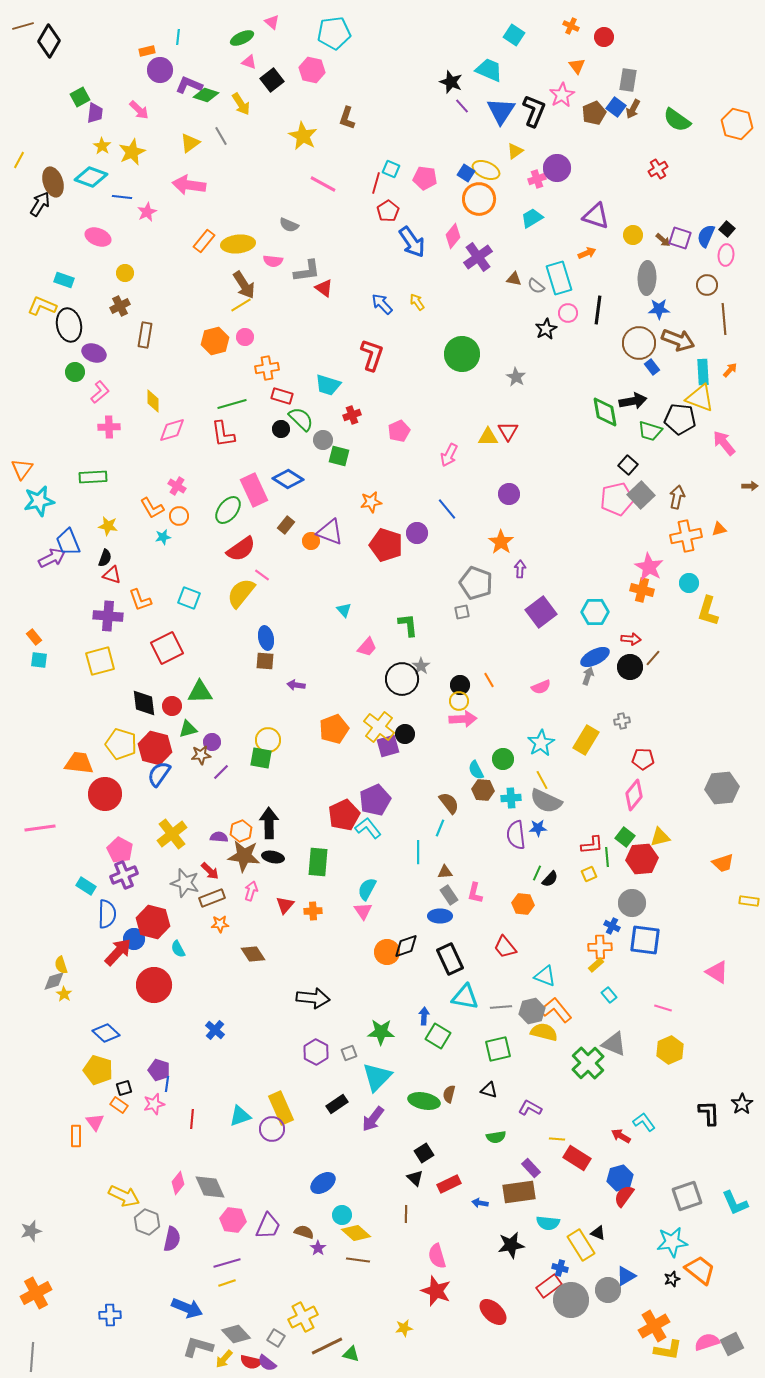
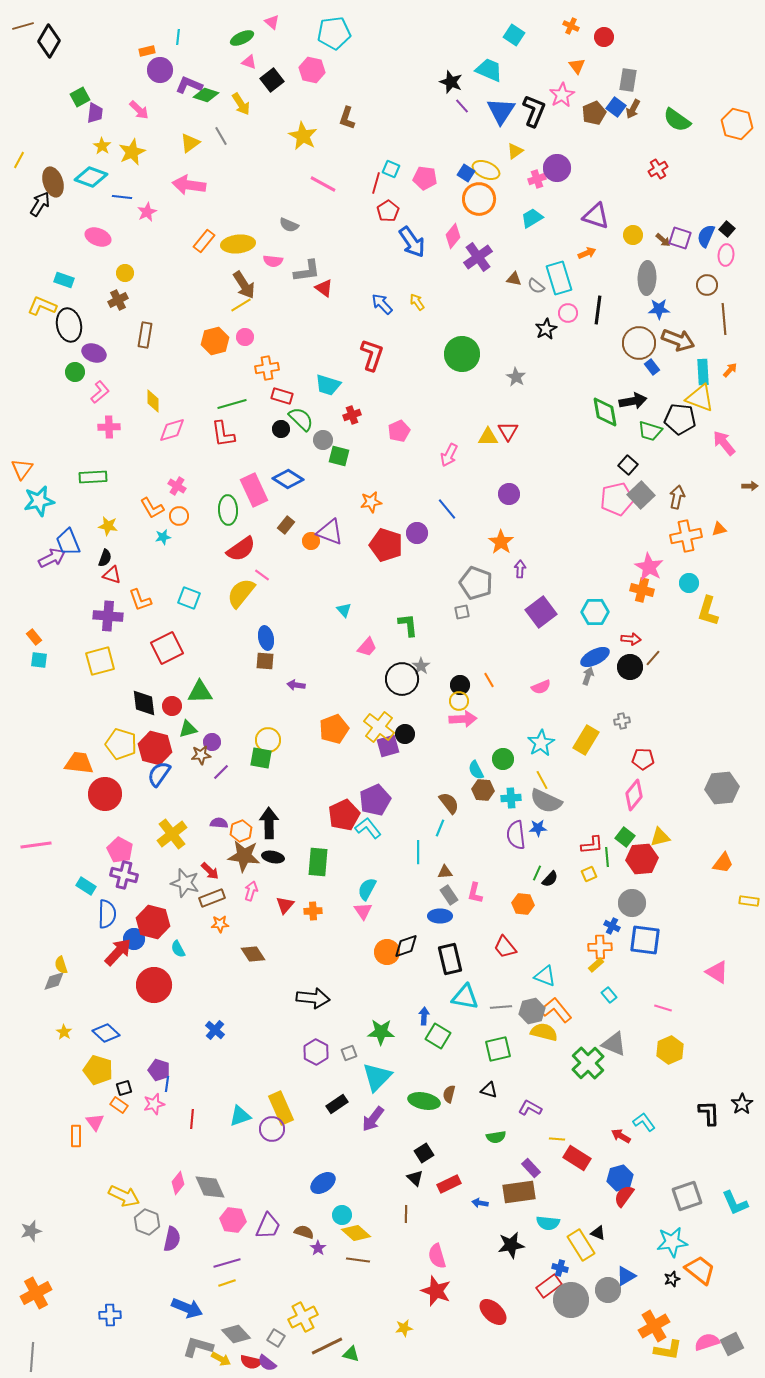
brown cross at (120, 306): moved 2 px left, 6 px up
green ellipse at (228, 510): rotated 40 degrees counterclockwise
pink line at (40, 828): moved 4 px left, 17 px down
purple semicircle at (219, 837): moved 14 px up
orange trapezoid at (723, 863): rotated 35 degrees counterclockwise
purple cross at (124, 875): rotated 36 degrees clockwise
black rectangle at (450, 959): rotated 12 degrees clockwise
yellow star at (64, 994): moved 38 px down
yellow arrow at (224, 1359): moved 3 px left; rotated 102 degrees counterclockwise
